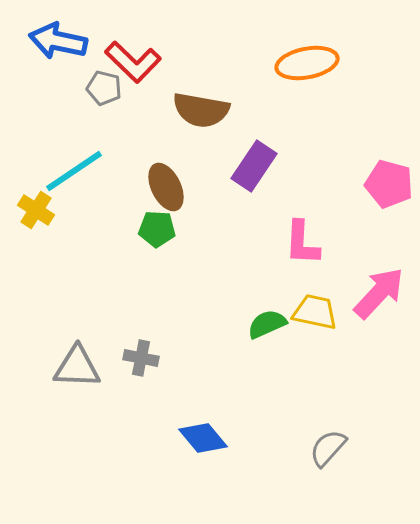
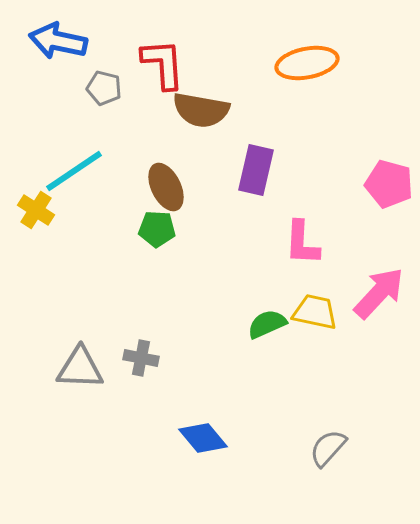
red L-shape: moved 30 px right, 2 px down; rotated 138 degrees counterclockwise
purple rectangle: moved 2 px right, 4 px down; rotated 21 degrees counterclockwise
gray triangle: moved 3 px right, 1 px down
